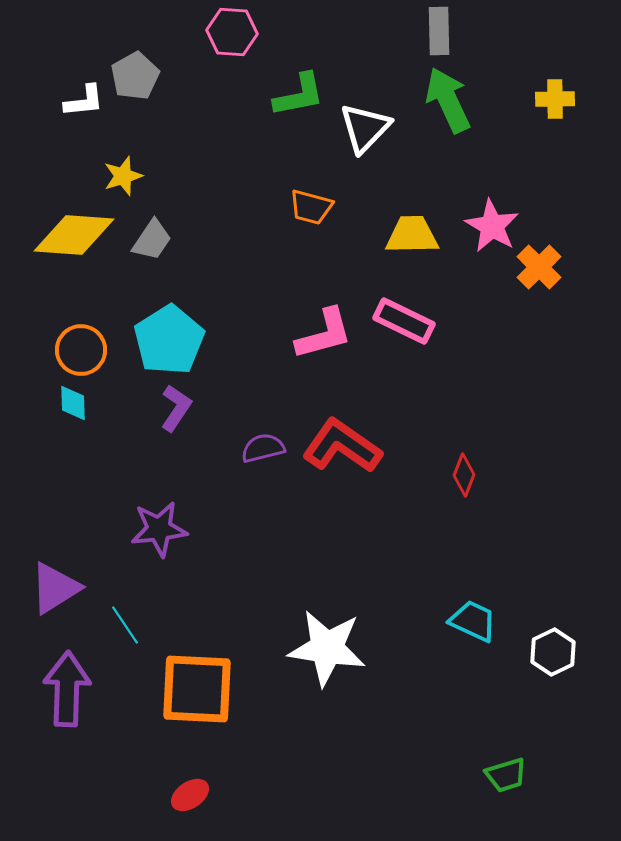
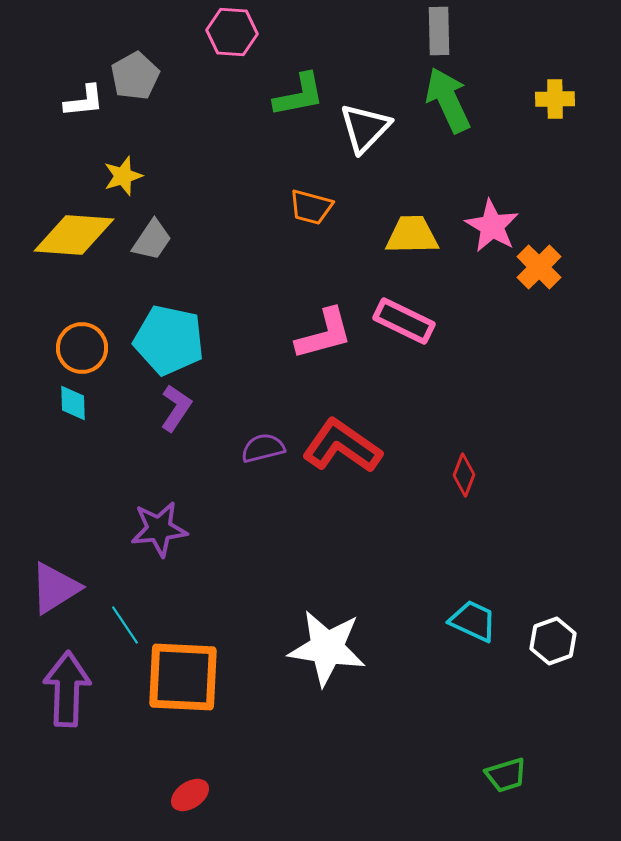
cyan pentagon: rotated 28 degrees counterclockwise
orange circle: moved 1 px right, 2 px up
white hexagon: moved 11 px up; rotated 6 degrees clockwise
orange square: moved 14 px left, 12 px up
